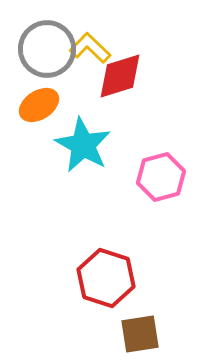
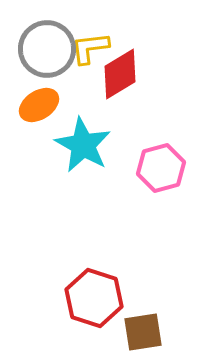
yellow L-shape: rotated 51 degrees counterclockwise
red diamond: moved 2 px up; rotated 14 degrees counterclockwise
pink hexagon: moved 9 px up
red hexagon: moved 12 px left, 20 px down
brown square: moved 3 px right, 2 px up
